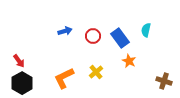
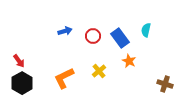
yellow cross: moved 3 px right, 1 px up
brown cross: moved 1 px right, 3 px down
